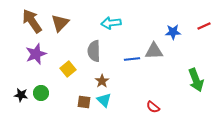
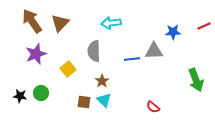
black star: moved 1 px left, 1 px down
